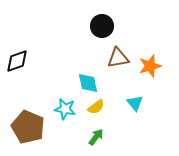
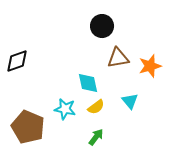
cyan triangle: moved 5 px left, 2 px up
